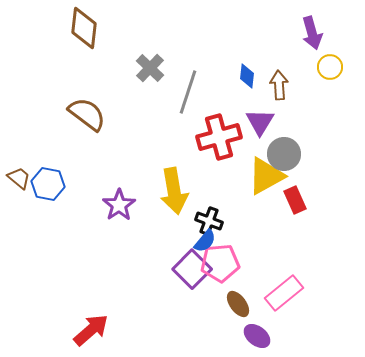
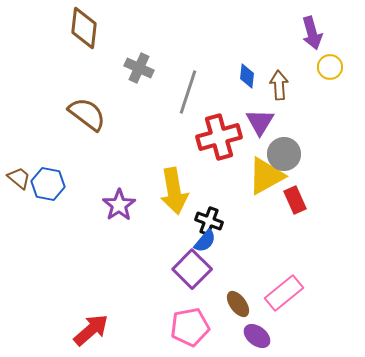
gray cross: moved 11 px left; rotated 20 degrees counterclockwise
pink pentagon: moved 30 px left, 64 px down; rotated 6 degrees counterclockwise
